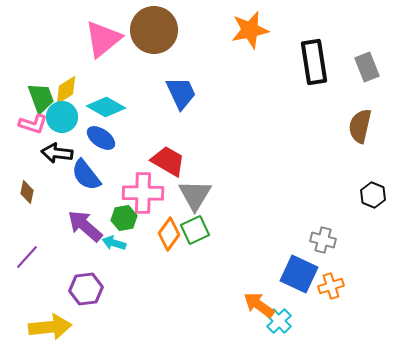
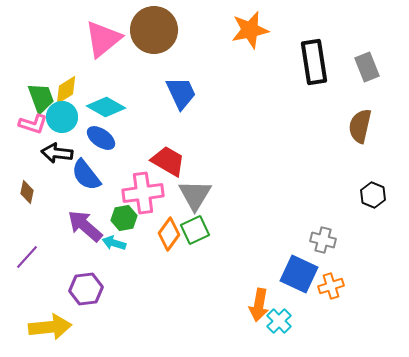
pink cross: rotated 9 degrees counterclockwise
orange arrow: rotated 116 degrees counterclockwise
